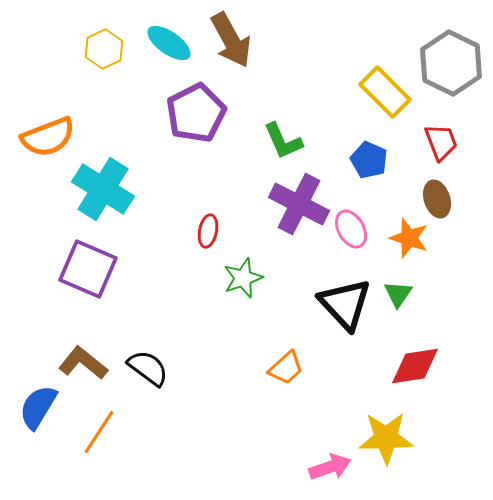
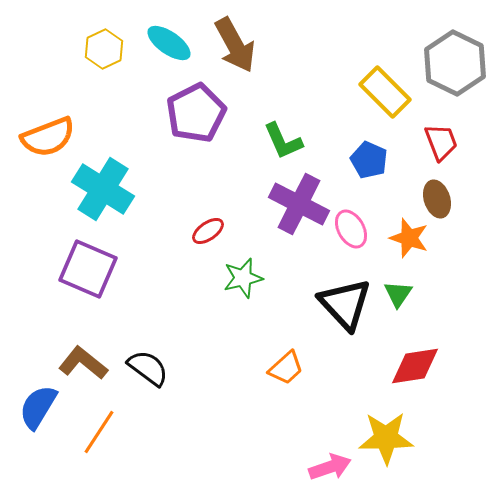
brown arrow: moved 4 px right, 5 px down
gray hexagon: moved 4 px right
red ellipse: rotated 44 degrees clockwise
green star: rotated 6 degrees clockwise
